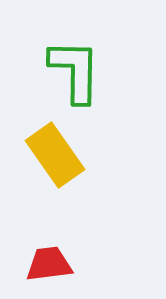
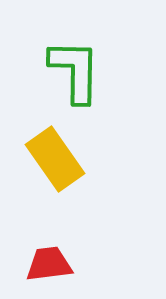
yellow rectangle: moved 4 px down
